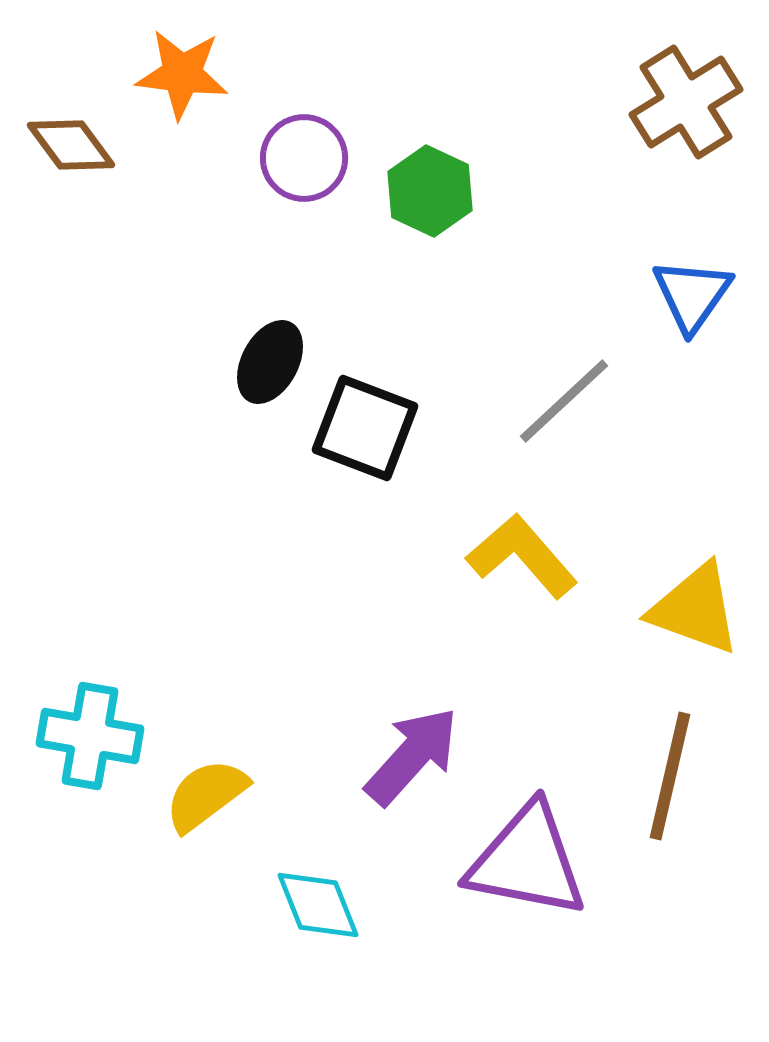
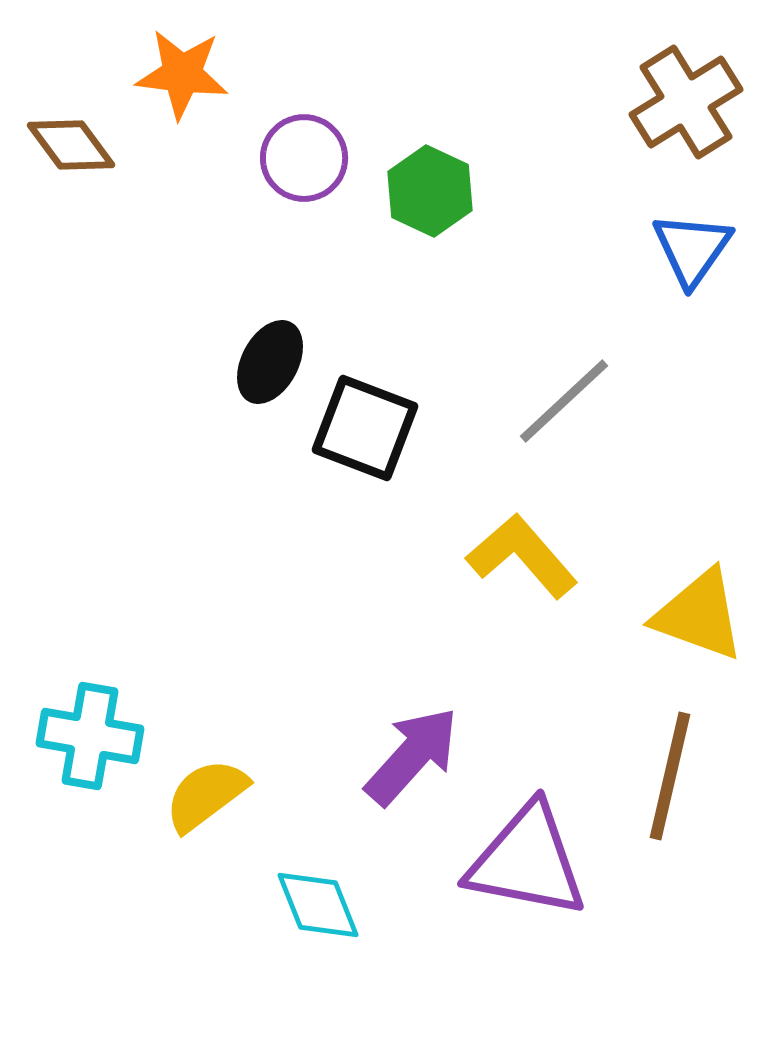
blue triangle: moved 46 px up
yellow triangle: moved 4 px right, 6 px down
